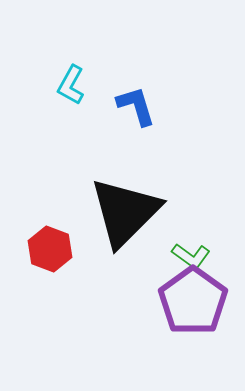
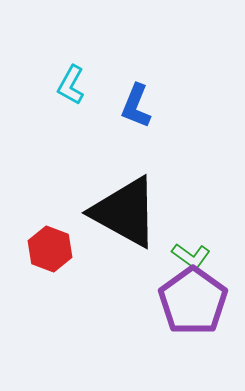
blue L-shape: rotated 141 degrees counterclockwise
black triangle: rotated 46 degrees counterclockwise
